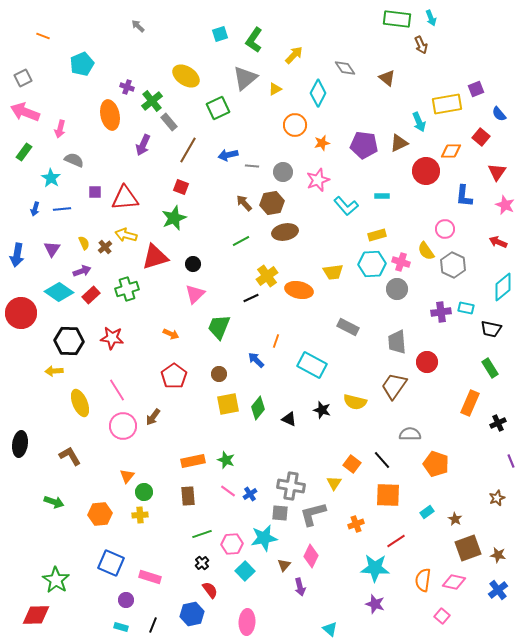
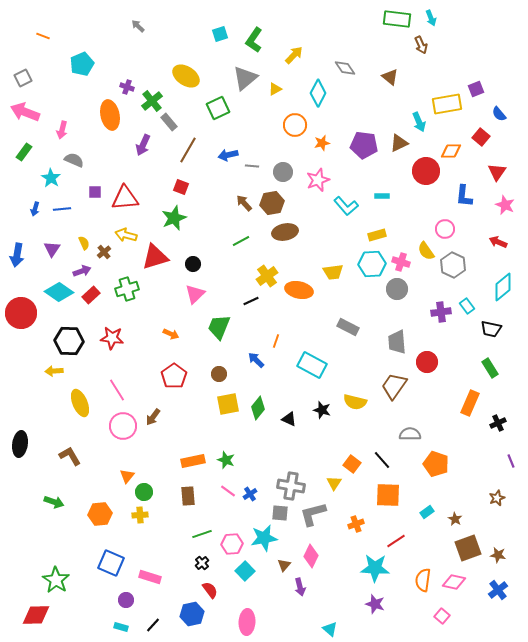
brown triangle at (387, 78): moved 3 px right, 1 px up
pink arrow at (60, 129): moved 2 px right, 1 px down
brown cross at (105, 247): moved 1 px left, 5 px down
black line at (251, 298): moved 3 px down
cyan rectangle at (466, 308): moved 1 px right, 2 px up; rotated 42 degrees clockwise
black line at (153, 625): rotated 21 degrees clockwise
